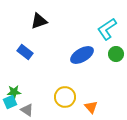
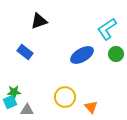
gray triangle: rotated 32 degrees counterclockwise
